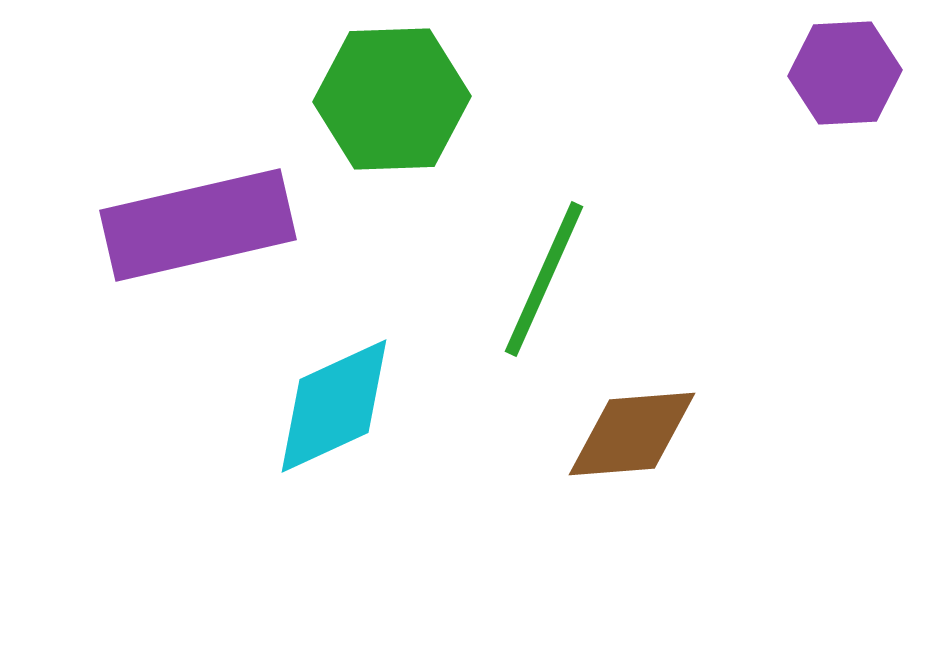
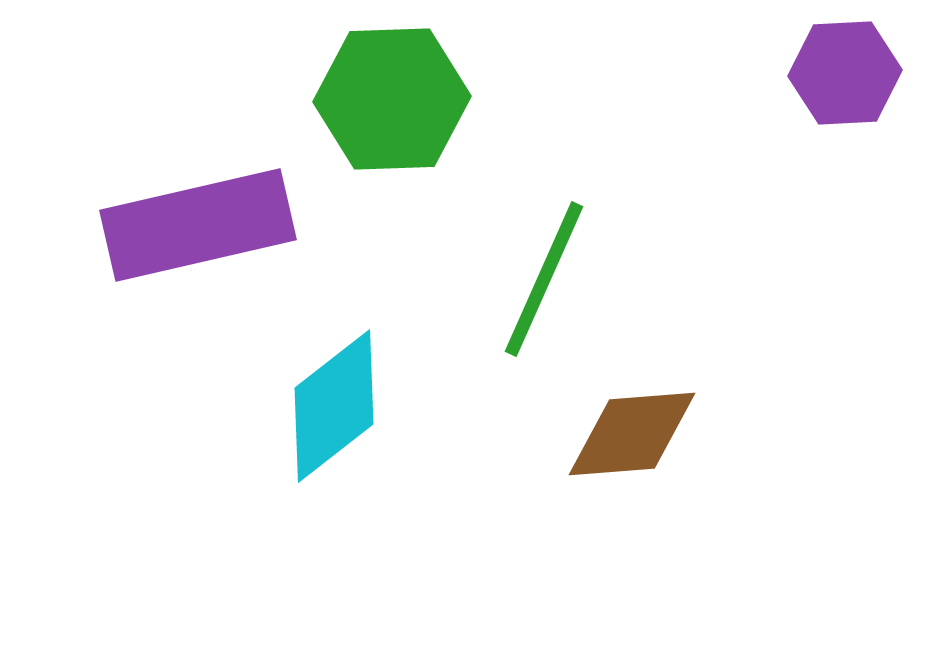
cyan diamond: rotated 13 degrees counterclockwise
